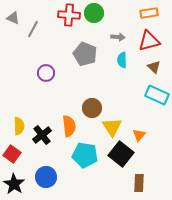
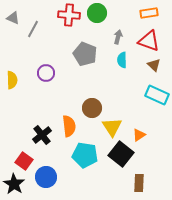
green circle: moved 3 px right
gray arrow: rotated 80 degrees counterclockwise
red triangle: rotated 35 degrees clockwise
brown triangle: moved 2 px up
yellow semicircle: moved 7 px left, 46 px up
orange triangle: rotated 16 degrees clockwise
red square: moved 12 px right, 7 px down
